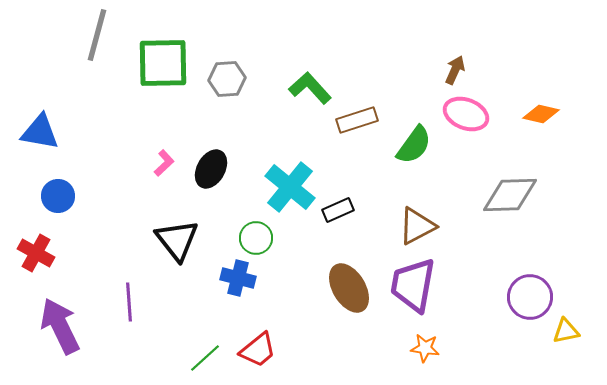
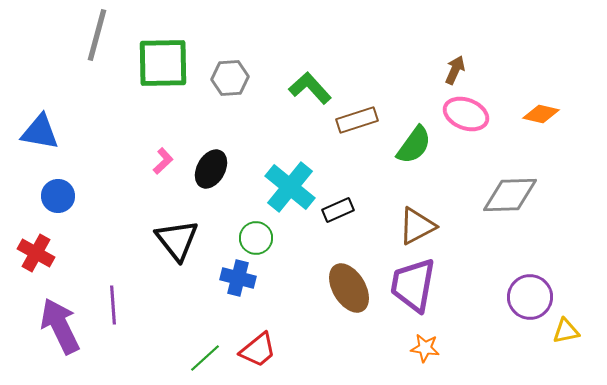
gray hexagon: moved 3 px right, 1 px up
pink L-shape: moved 1 px left, 2 px up
purple line: moved 16 px left, 3 px down
